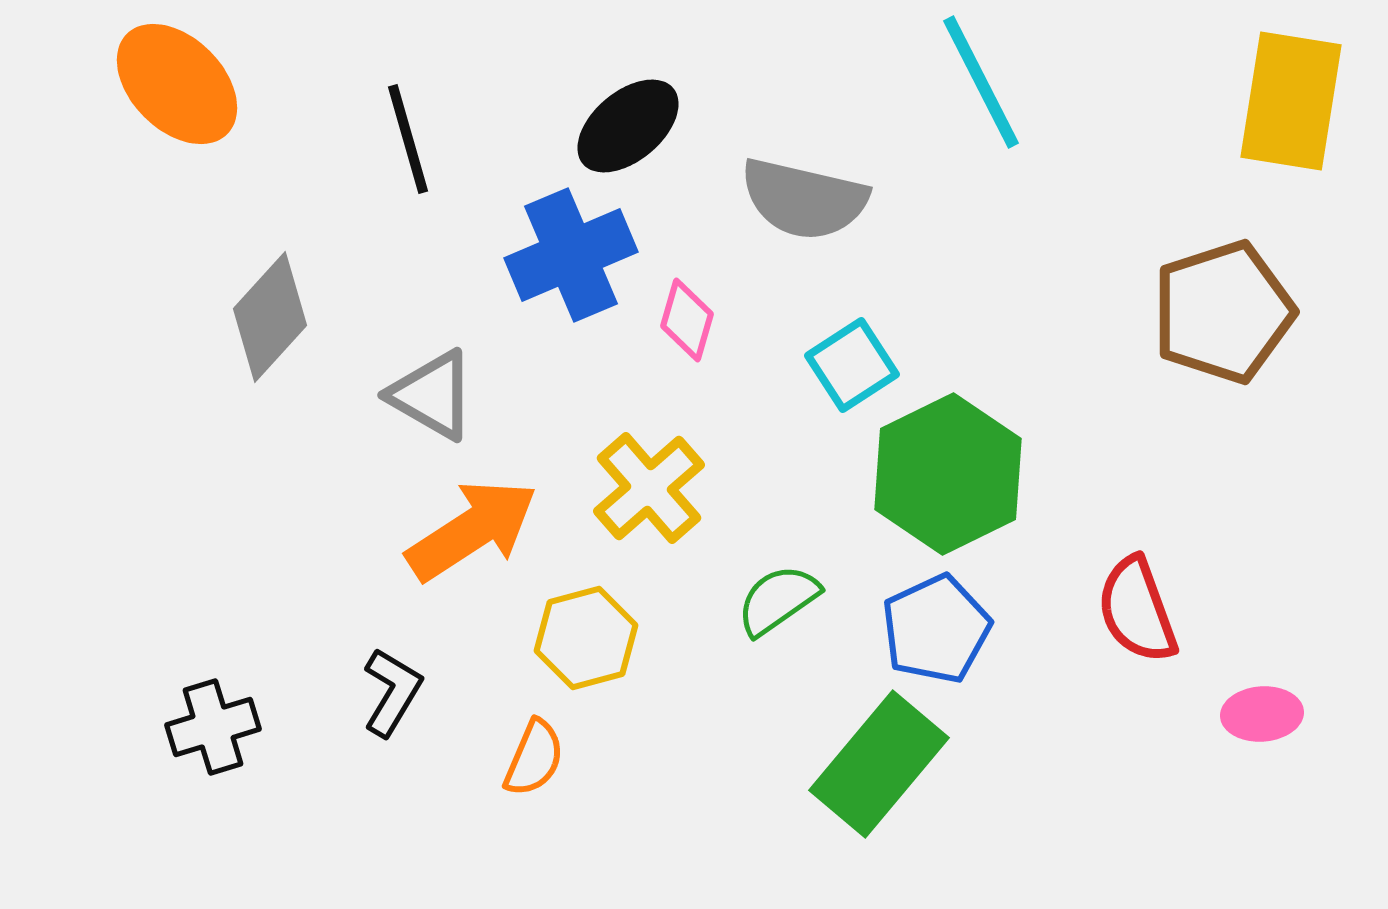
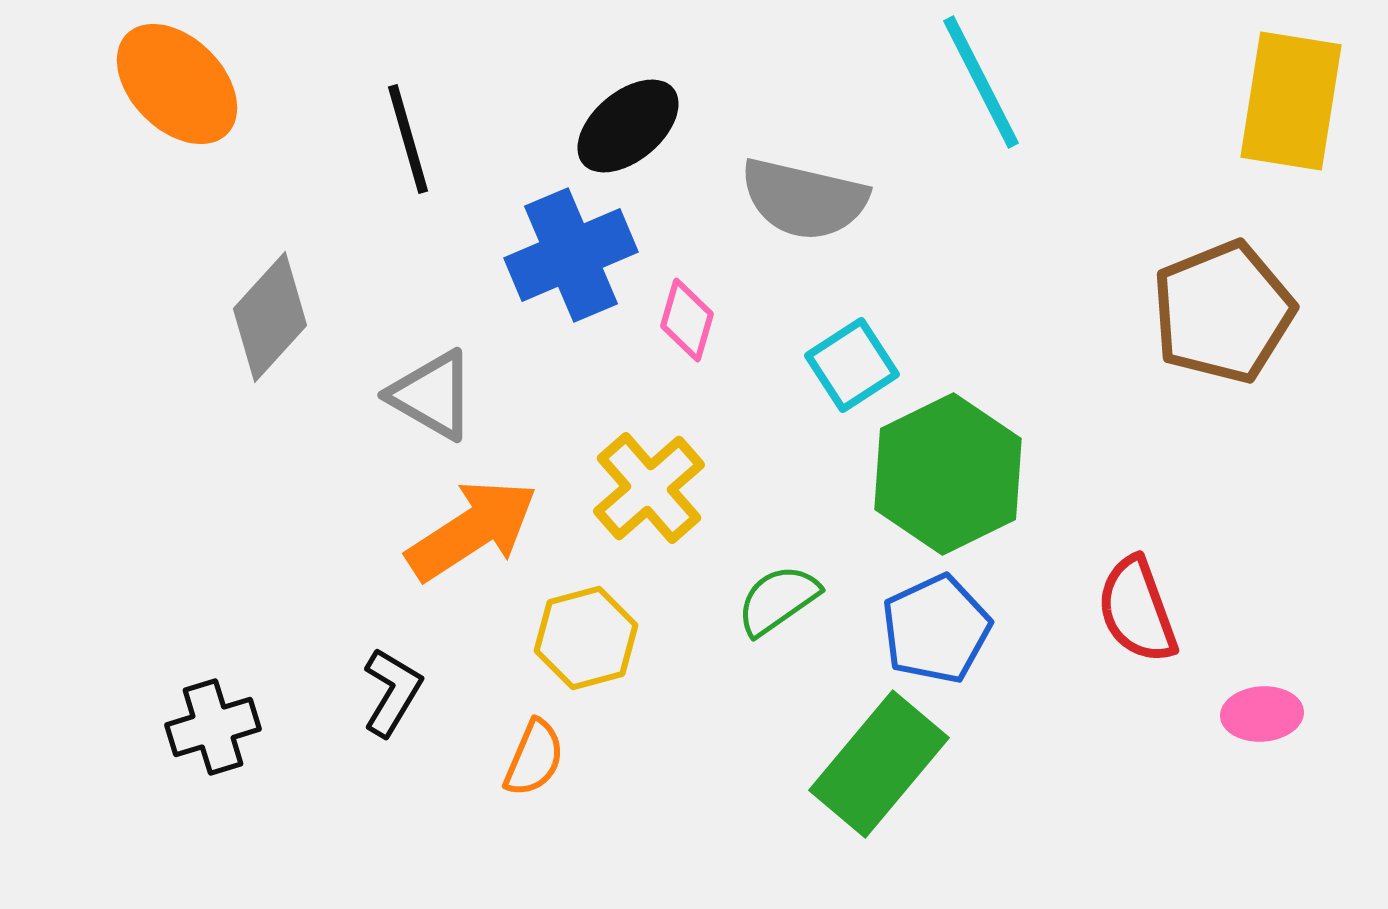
brown pentagon: rotated 4 degrees counterclockwise
